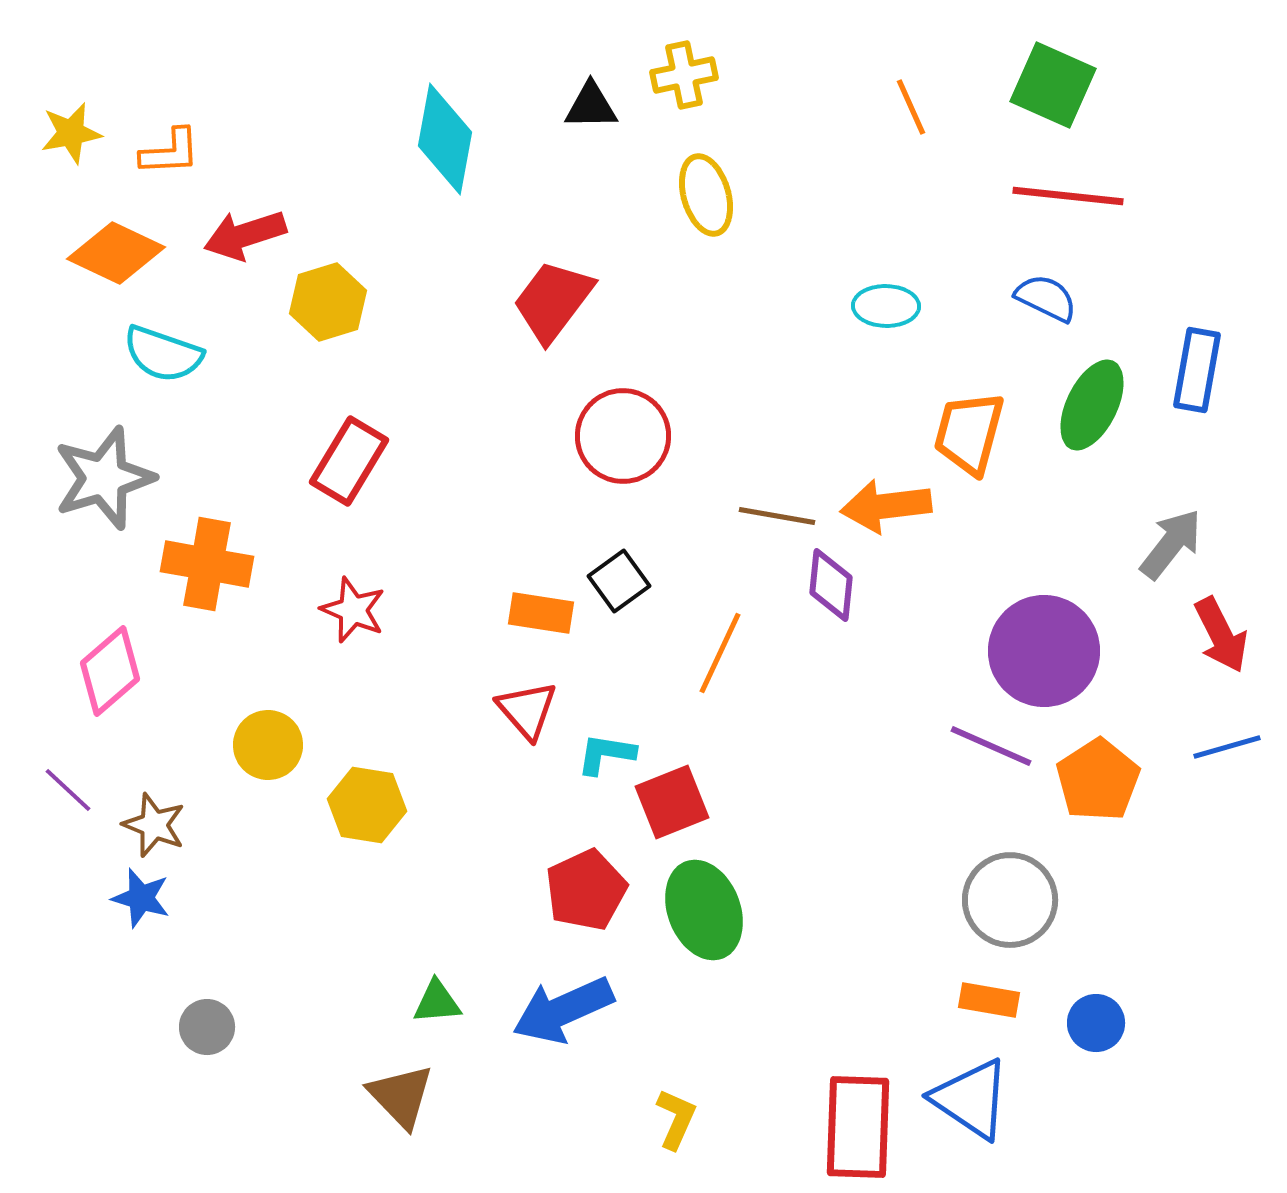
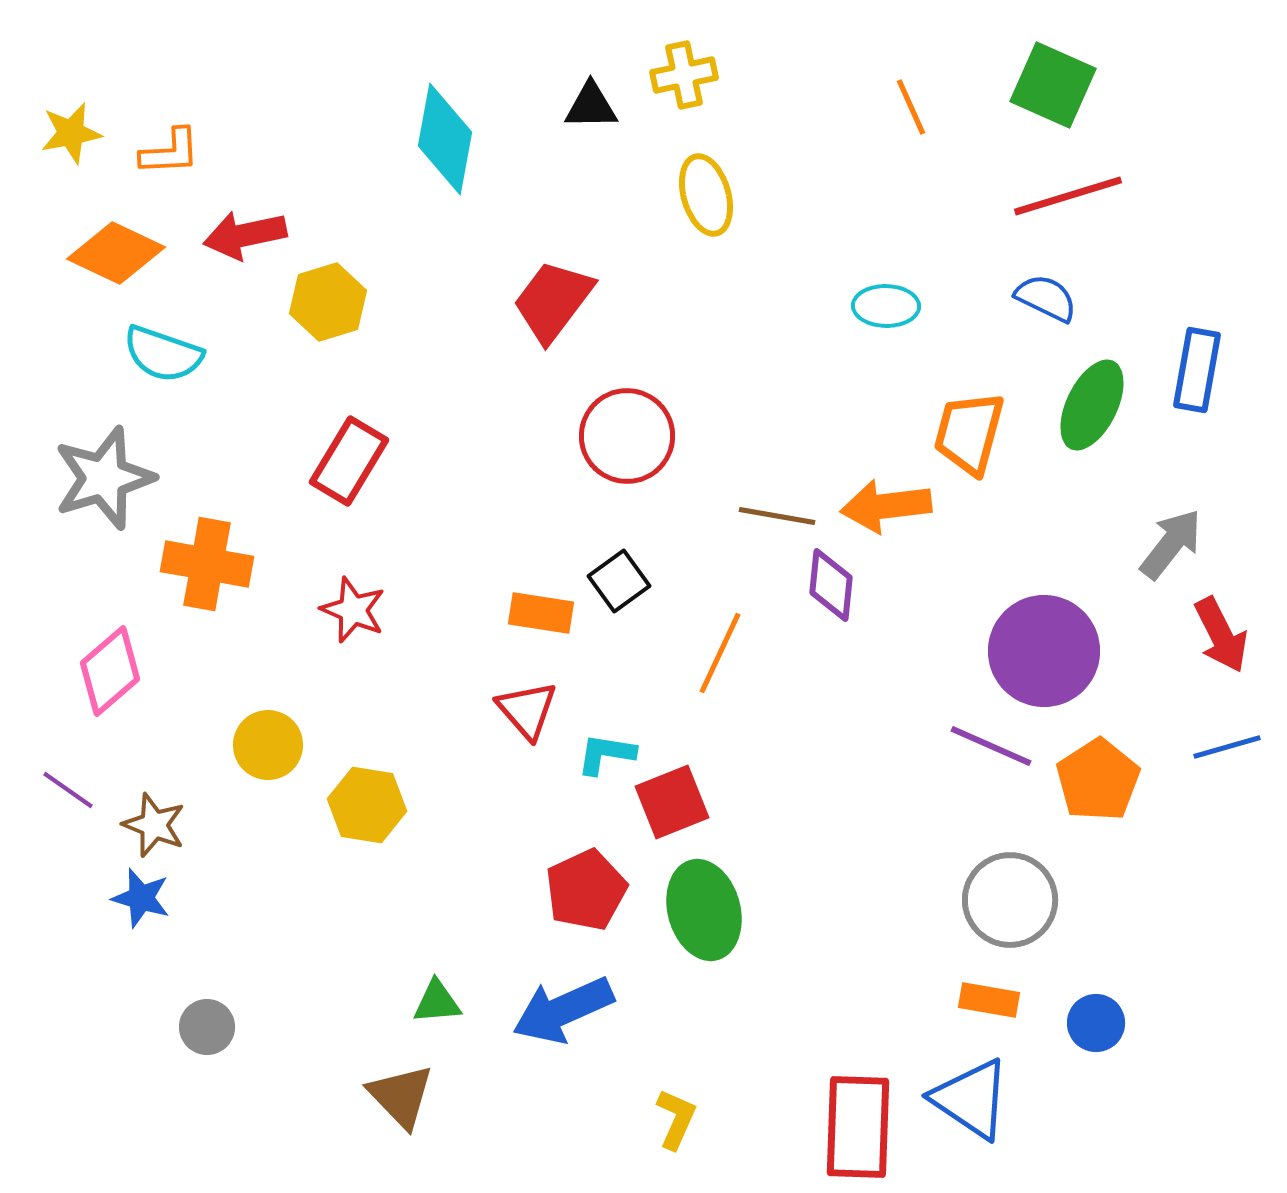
red line at (1068, 196): rotated 23 degrees counterclockwise
red arrow at (245, 235): rotated 6 degrees clockwise
red circle at (623, 436): moved 4 px right
purple line at (68, 790): rotated 8 degrees counterclockwise
green ellipse at (704, 910): rotated 6 degrees clockwise
